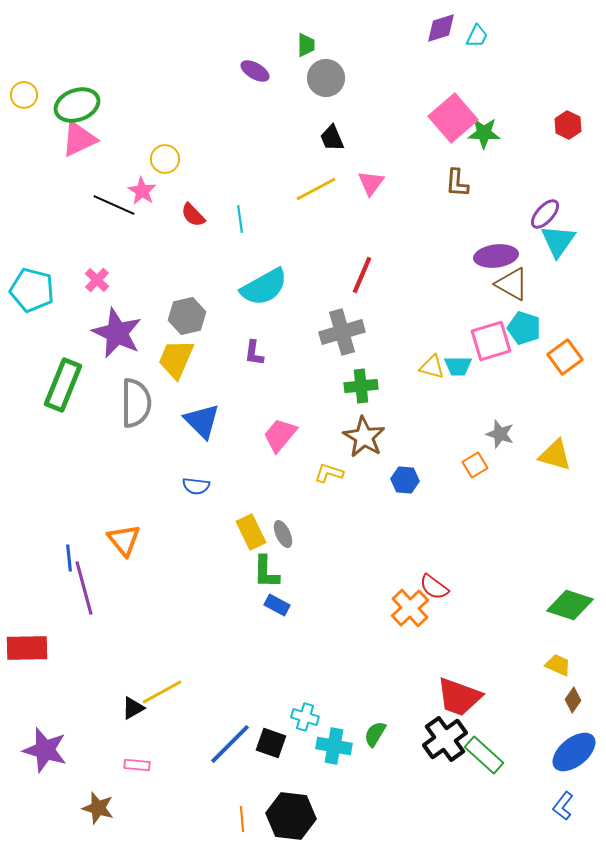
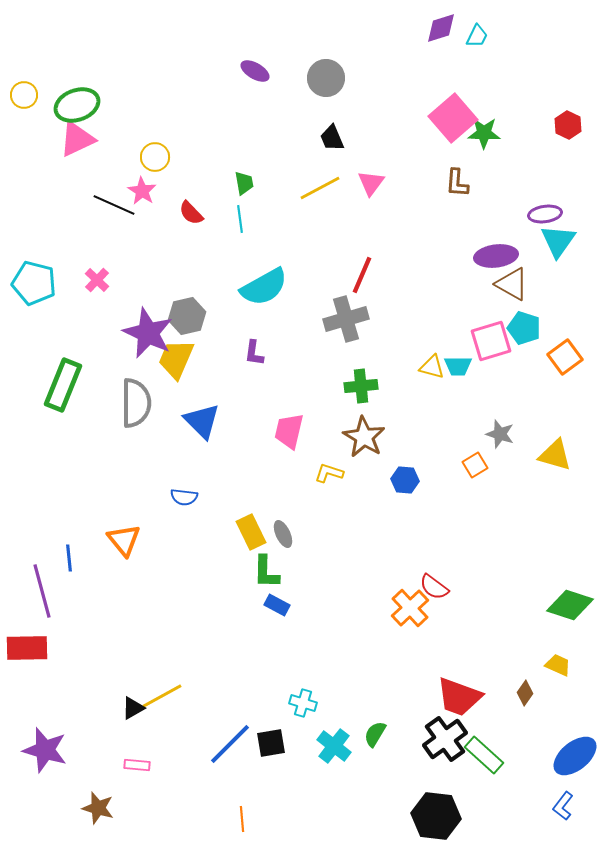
green trapezoid at (306, 45): moved 62 px left, 138 px down; rotated 10 degrees counterclockwise
pink triangle at (79, 139): moved 2 px left
yellow circle at (165, 159): moved 10 px left, 2 px up
yellow line at (316, 189): moved 4 px right, 1 px up
purple ellipse at (545, 214): rotated 40 degrees clockwise
red semicircle at (193, 215): moved 2 px left, 2 px up
cyan pentagon at (32, 290): moved 2 px right, 7 px up
gray cross at (342, 332): moved 4 px right, 13 px up
purple star at (117, 333): moved 31 px right
pink trapezoid at (280, 435): moved 9 px right, 4 px up; rotated 27 degrees counterclockwise
blue semicircle at (196, 486): moved 12 px left, 11 px down
purple line at (84, 588): moved 42 px left, 3 px down
yellow line at (162, 692): moved 4 px down
brown diamond at (573, 700): moved 48 px left, 7 px up
cyan cross at (305, 717): moved 2 px left, 14 px up
black square at (271, 743): rotated 28 degrees counterclockwise
cyan cross at (334, 746): rotated 28 degrees clockwise
blue ellipse at (574, 752): moved 1 px right, 4 px down
black hexagon at (291, 816): moved 145 px right
